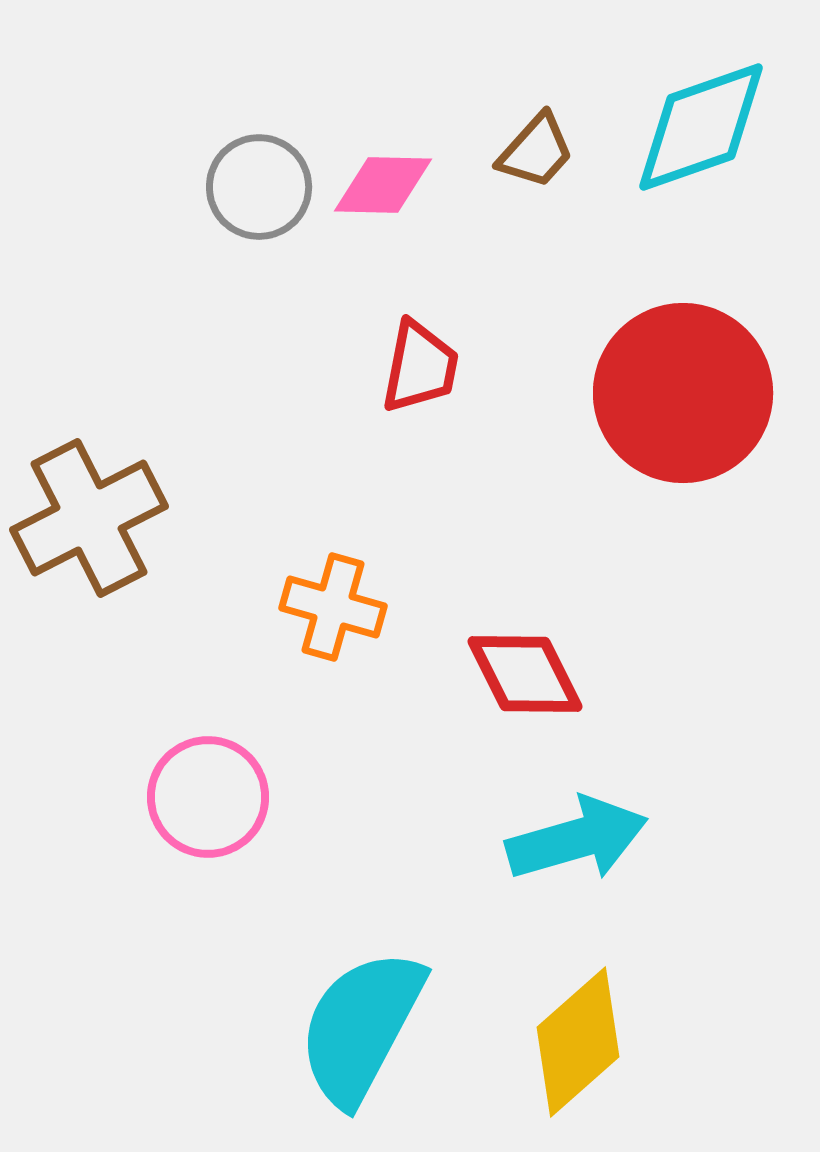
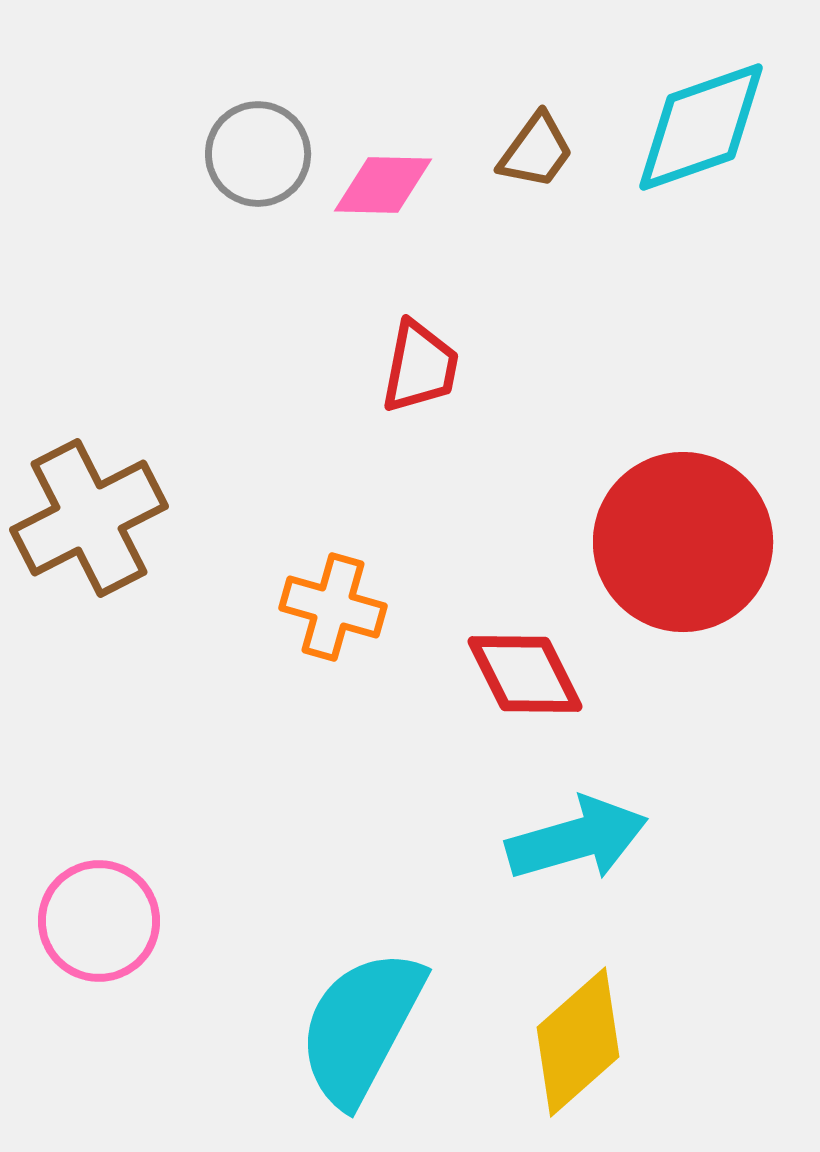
brown trapezoid: rotated 6 degrees counterclockwise
gray circle: moved 1 px left, 33 px up
red circle: moved 149 px down
pink circle: moved 109 px left, 124 px down
